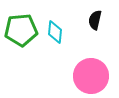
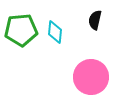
pink circle: moved 1 px down
